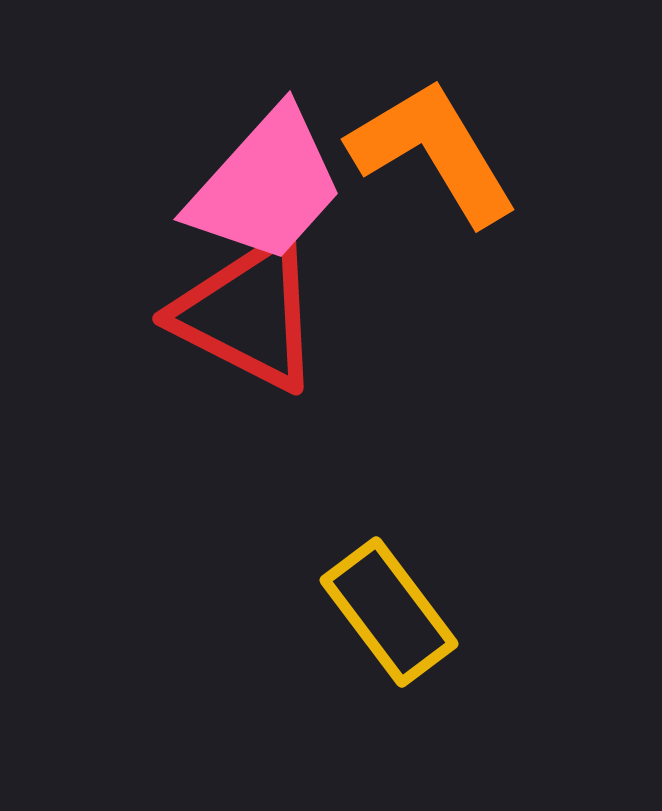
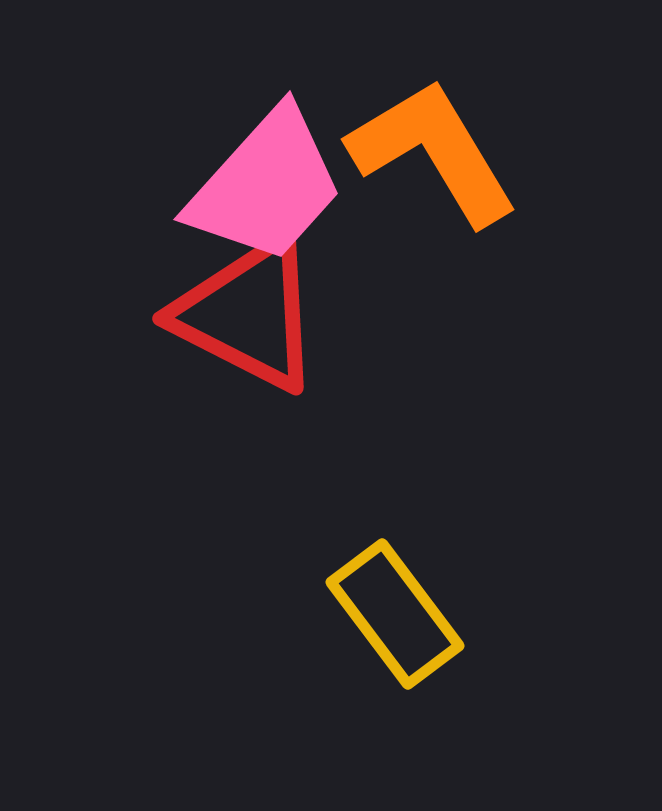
yellow rectangle: moved 6 px right, 2 px down
